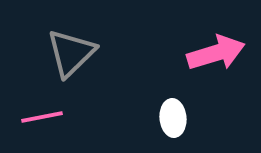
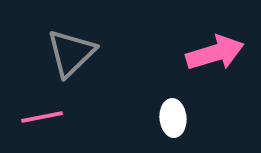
pink arrow: moved 1 px left
